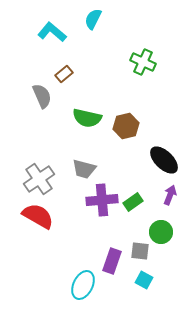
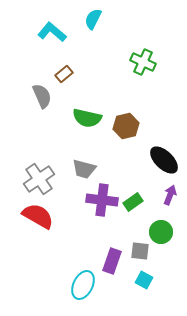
purple cross: rotated 12 degrees clockwise
